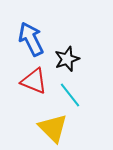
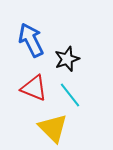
blue arrow: moved 1 px down
red triangle: moved 7 px down
